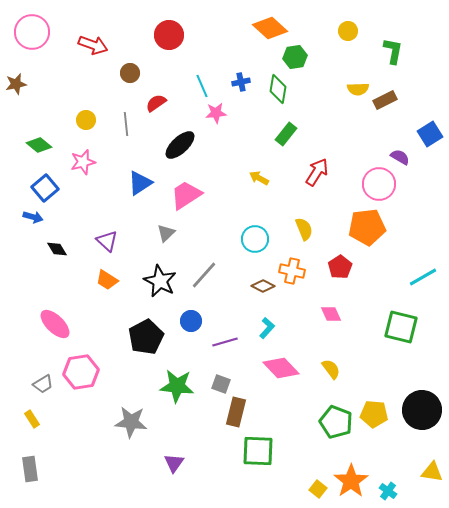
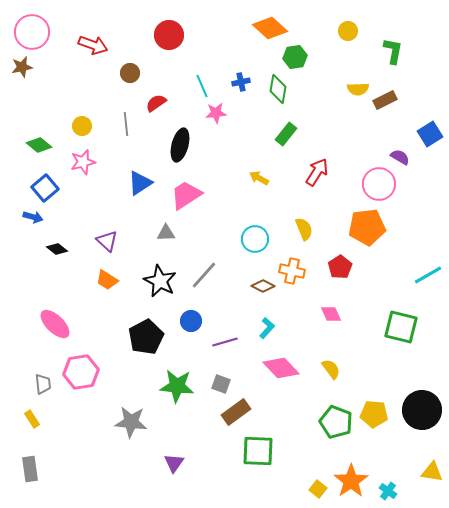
brown star at (16, 84): moved 6 px right, 17 px up
yellow circle at (86, 120): moved 4 px left, 6 px down
black ellipse at (180, 145): rotated 32 degrees counterclockwise
gray triangle at (166, 233): rotated 42 degrees clockwise
black diamond at (57, 249): rotated 20 degrees counterclockwise
cyan line at (423, 277): moved 5 px right, 2 px up
gray trapezoid at (43, 384): rotated 65 degrees counterclockwise
brown rectangle at (236, 412): rotated 40 degrees clockwise
